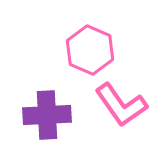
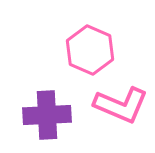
pink L-shape: rotated 32 degrees counterclockwise
